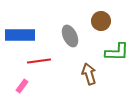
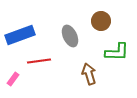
blue rectangle: rotated 20 degrees counterclockwise
pink rectangle: moved 9 px left, 7 px up
